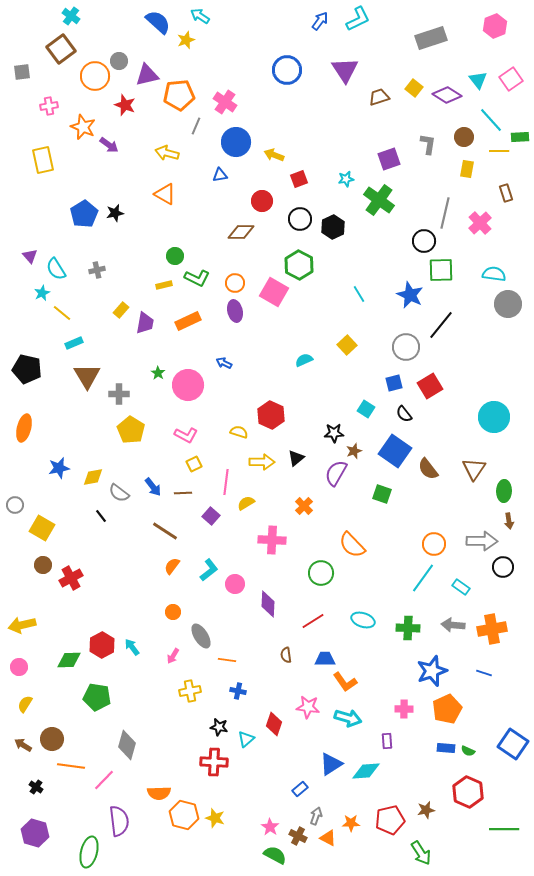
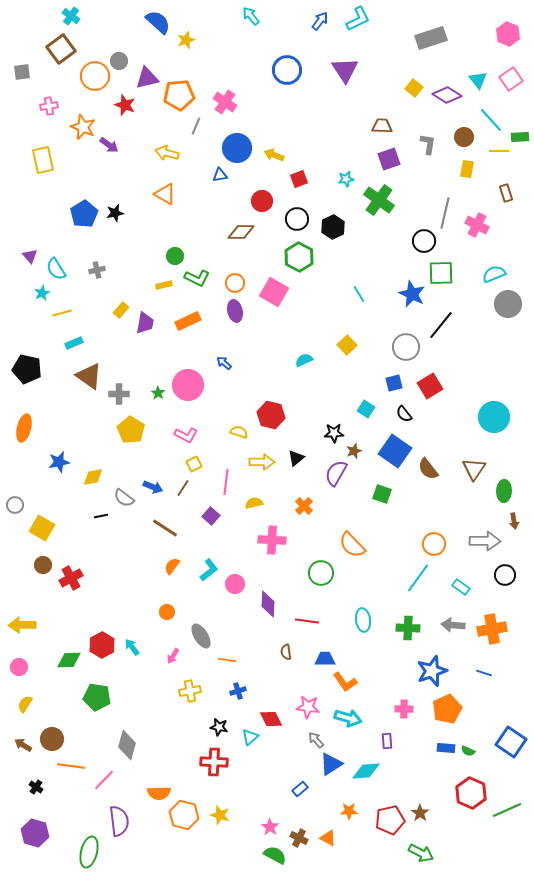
cyan arrow at (200, 16): moved 51 px right; rotated 18 degrees clockwise
pink hexagon at (495, 26): moved 13 px right, 8 px down; rotated 15 degrees counterclockwise
purple triangle at (147, 75): moved 3 px down
brown trapezoid at (379, 97): moved 3 px right, 29 px down; rotated 20 degrees clockwise
blue circle at (236, 142): moved 1 px right, 6 px down
black circle at (300, 219): moved 3 px left
pink cross at (480, 223): moved 3 px left, 2 px down; rotated 20 degrees counterclockwise
green hexagon at (299, 265): moved 8 px up
green square at (441, 270): moved 3 px down
cyan semicircle at (494, 274): rotated 30 degrees counterclockwise
blue star at (410, 295): moved 2 px right, 1 px up
yellow line at (62, 313): rotated 54 degrees counterclockwise
blue arrow at (224, 363): rotated 14 degrees clockwise
green star at (158, 373): moved 20 px down
brown triangle at (87, 376): moved 2 px right; rotated 24 degrees counterclockwise
red hexagon at (271, 415): rotated 12 degrees counterclockwise
blue star at (59, 468): moved 6 px up
blue arrow at (153, 487): rotated 30 degrees counterclockwise
gray semicircle at (119, 493): moved 5 px right, 5 px down
brown line at (183, 493): moved 5 px up; rotated 54 degrees counterclockwise
yellow semicircle at (246, 503): moved 8 px right; rotated 18 degrees clockwise
black line at (101, 516): rotated 64 degrees counterclockwise
brown arrow at (509, 521): moved 5 px right
brown line at (165, 531): moved 3 px up
gray arrow at (482, 541): moved 3 px right
black circle at (503, 567): moved 2 px right, 8 px down
cyan line at (423, 578): moved 5 px left
orange circle at (173, 612): moved 6 px left
cyan ellipse at (363, 620): rotated 65 degrees clockwise
red line at (313, 621): moved 6 px left; rotated 40 degrees clockwise
yellow arrow at (22, 625): rotated 12 degrees clockwise
brown semicircle at (286, 655): moved 3 px up
blue cross at (238, 691): rotated 28 degrees counterclockwise
red diamond at (274, 724): moved 3 px left, 5 px up; rotated 45 degrees counterclockwise
cyan triangle at (246, 739): moved 4 px right, 2 px up
blue square at (513, 744): moved 2 px left, 2 px up
red hexagon at (468, 792): moved 3 px right, 1 px down
brown star at (426, 810): moved 6 px left, 3 px down; rotated 24 degrees counterclockwise
gray arrow at (316, 816): moved 76 px up; rotated 60 degrees counterclockwise
yellow star at (215, 818): moved 5 px right, 3 px up
orange star at (351, 823): moved 2 px left, 12 px up
green line at (504, 829): moved 3 px right, 19 px up; rotated 24 degrees counterclockwise
brown cross at (298, 836): moved 1 px right, 2 px down
green arrow at (421, 853): rotated 30 degrees counterclockwise
